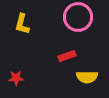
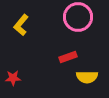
yellow L-shape: moved 1 px left, 1 px down; rotated 25 degrees clockwise
red rectangle: moved 1 px right, 1 px down
red star: moved 3 px left
